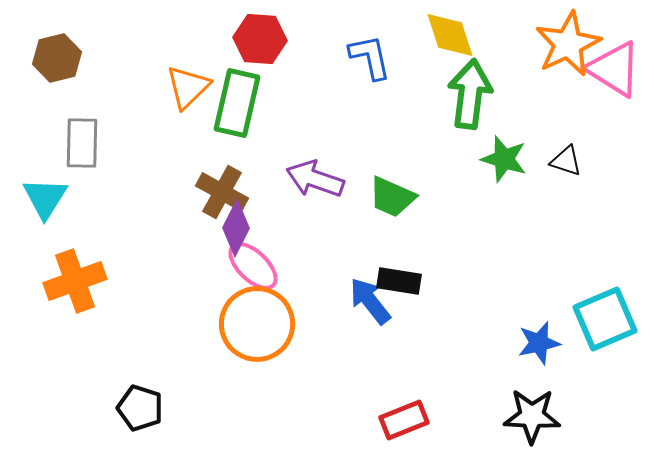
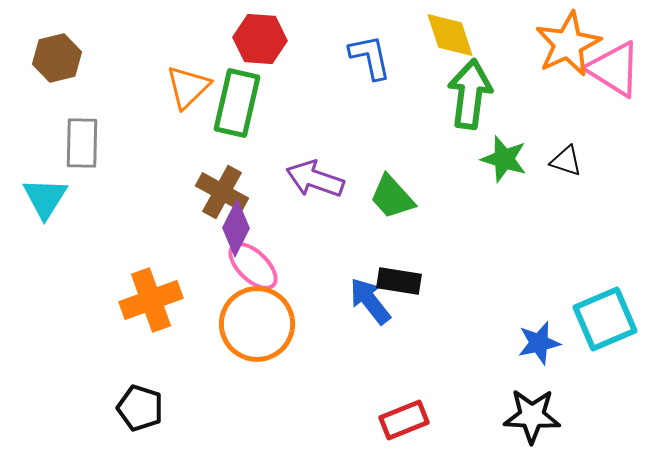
green trapezoid: rotated 24 degrees clockwise
orange cross: moved 76 px right, 19 px down
